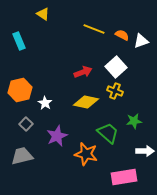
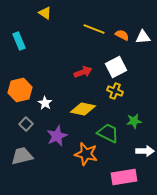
yellow triangle: moved 2 px right, 1 px up
white triangle: moved 2 px right, 4 px up; rotated 14 degrees clockwise
white square: rotated 15 degrees clockwise
yellow diamond: moved 3 px left, 7 px down
green trapezoid: rotated 15 degrees counterclockwise
